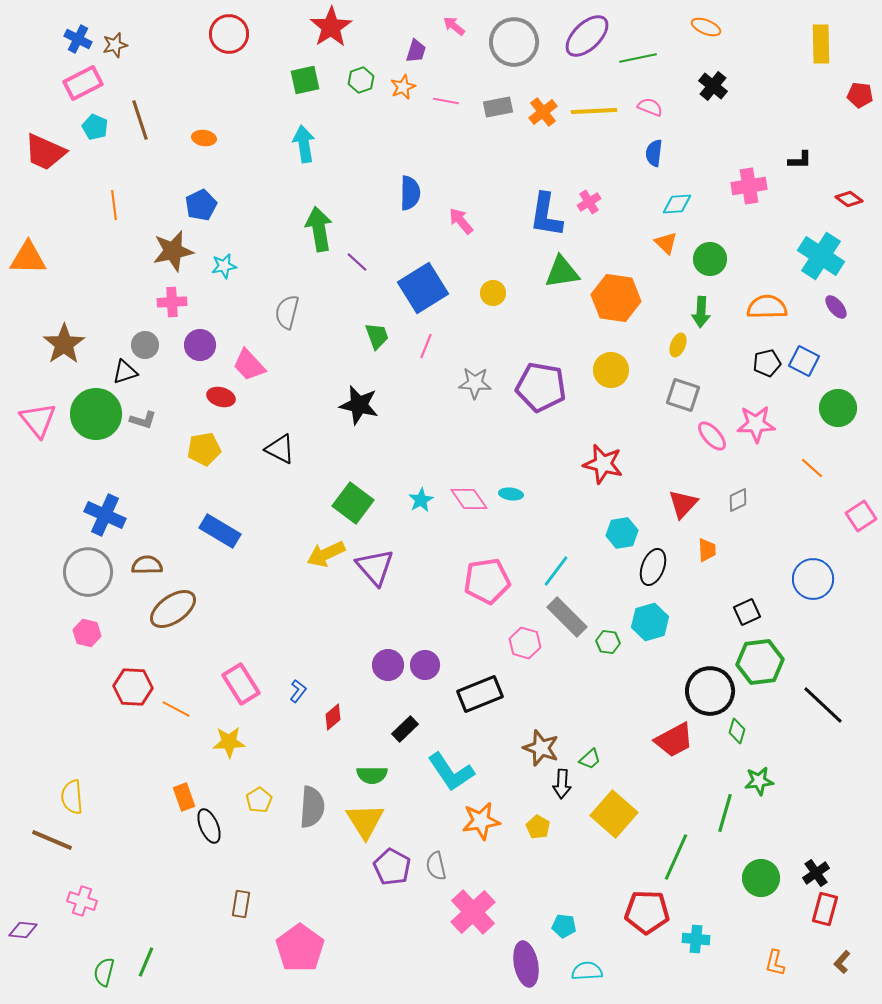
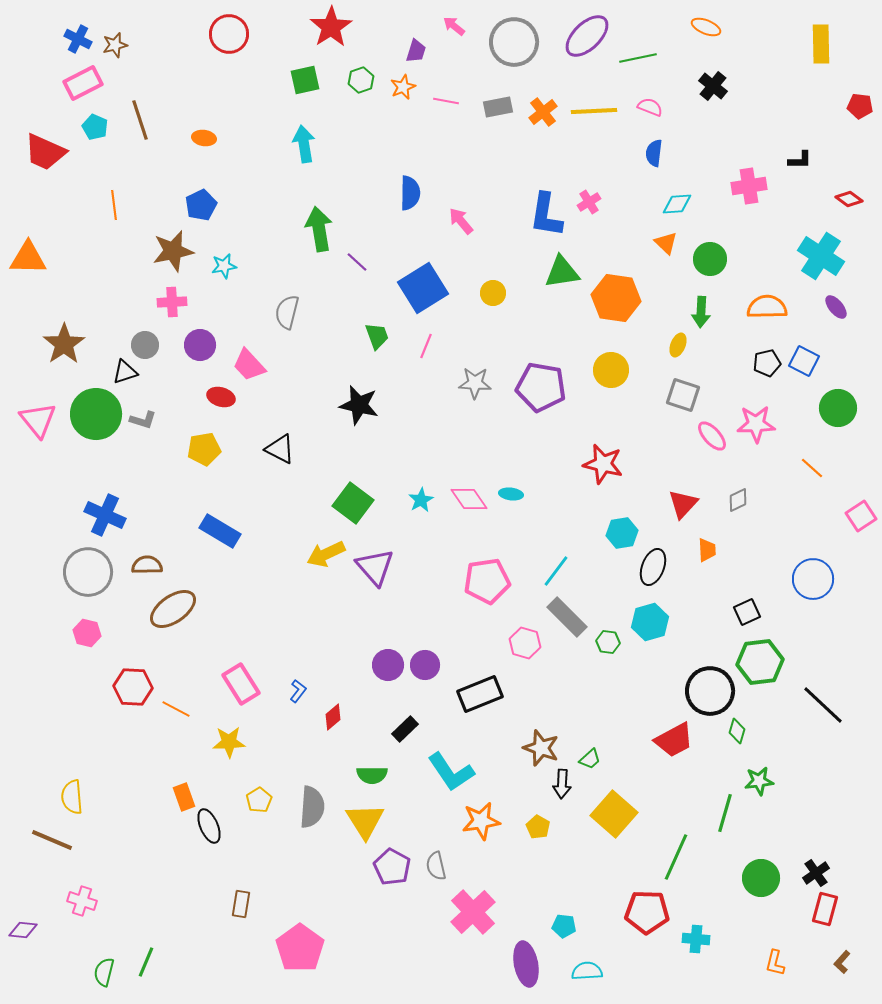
red pentagon at (860, 95): moved 11 px down
